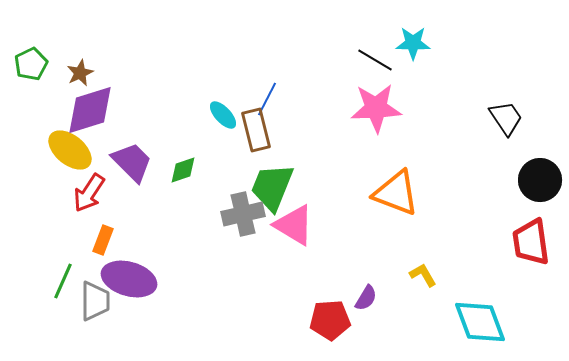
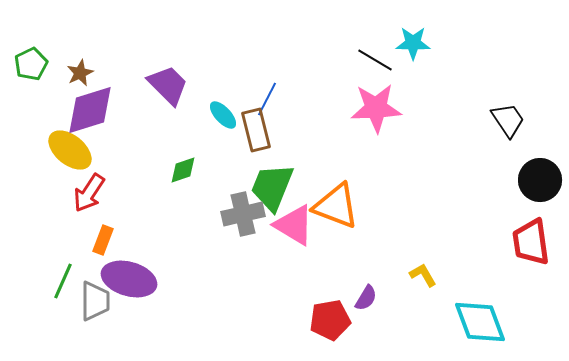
black trapezoid: moved 2 px right, 2 px down
purple trapezoid: moved 36 px right, 77 px up
orange triangle: moved 60 px left, 13 px down
red pentagon: rotated 6 degrees counterclockwise
